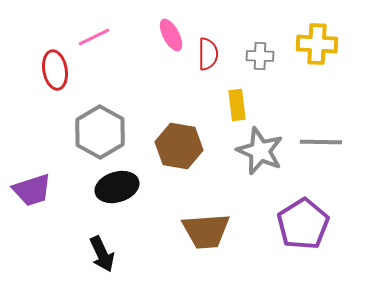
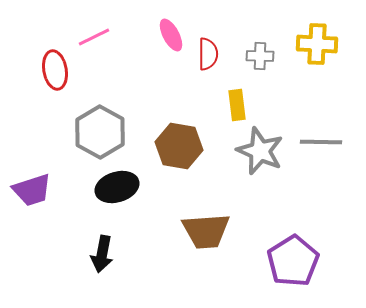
purple pentagon: moved 10 px left, 37 px down
black arrow: rotated 36 degrees clockwise
